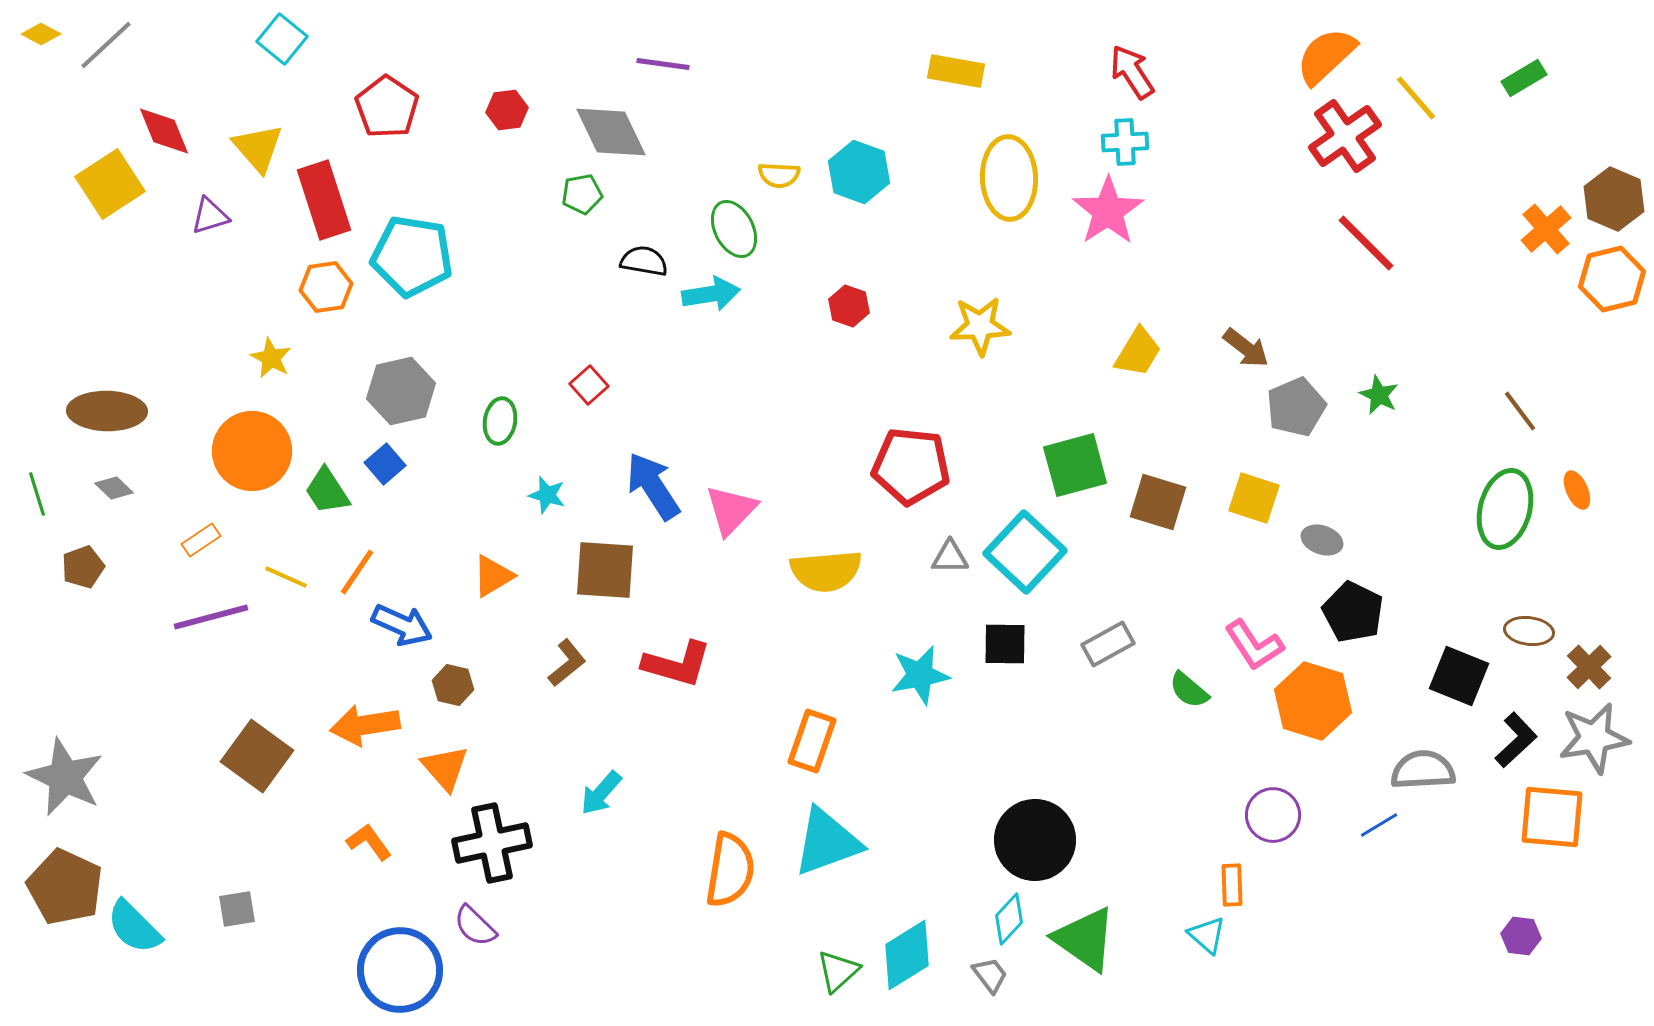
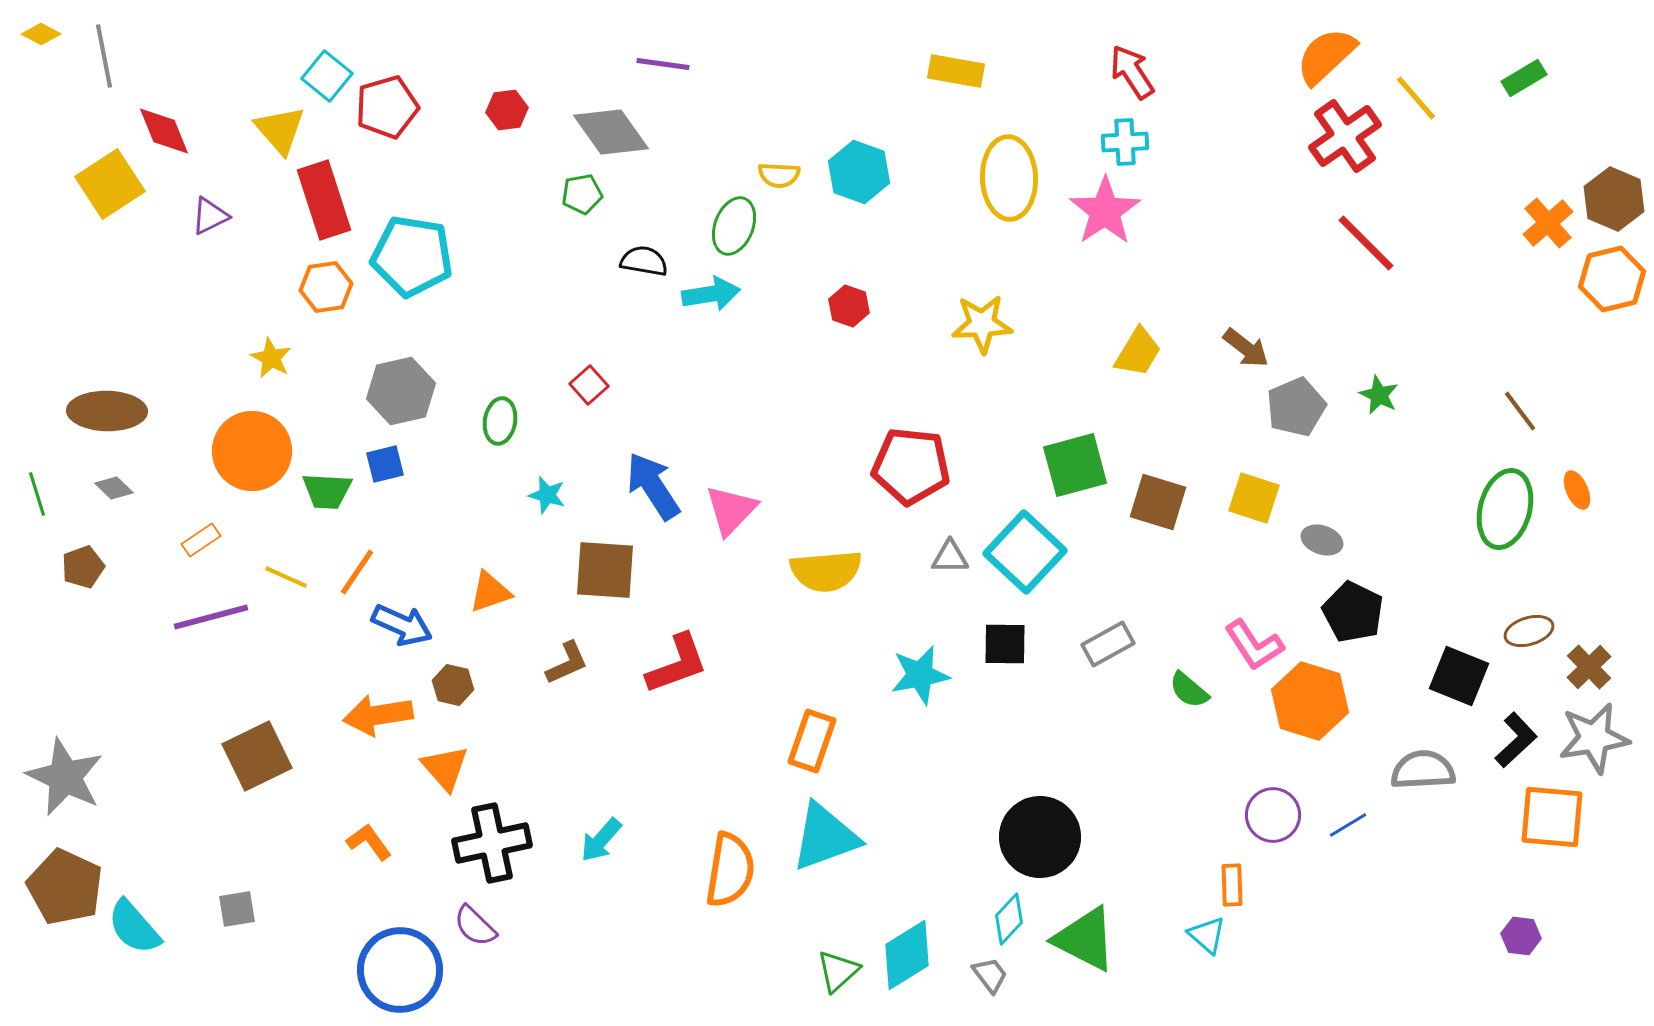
cyan square at (282, 39): moved 45 px right, 37 px down
gray line at (106, 45): moved 2 px left, 11 px down; rotated 58 degrees counterclockwise
red pentagon at (387, 107): rotated 22 degrees clockwise
gray diamond at (611, 132): rotated 10 degrees counterclockwise
yellow triangle at (258, 148): moved 22 px right, 18 px up
pink star at (1108, 211): moved 3 px left
purple triangle at (210, 216): rotated 9 degrees counterclockwise
green ellipse at (734, 229): moved 3 px up; rotated 48 degrees clockwise
orange cross at (1546, 229): moved 2 px right, 6 px up
yellow star at (980, 326): moved 2 px right, 2 px up
blue square at (385, 464): rotated 27 degrees clockwise
green trapezoid at (327, 491): rotated 54 degrees counterclockwise
orange triangle at (493, 576): moved 3 px left, 16 px down; rotated 12 degrees clockwise
brown ellipse at (1529, 631): rotated 24 degrees counterclockwise
brown L-shape at (567, 663): rotated 15 degrees clockwise
red L-shape at (677, 664): rotated 36 degrees counterclockwise
orange hexagon at (1313, 701): moved 3 px left
orange arrow at (365, 725): moved 13 px right, 10 px up
brown square at (257, 756): rotated 28 degrees clockwise
cyan arrow at (601, 793): moved 47 px down
blue line at (1379, 825): moved 31 px left
black circle at (1035, 840): moved 5 px right, 3 px up
cyan triangle at (827, 842): moved 2 px left, 5 px up
cyan semicircle at (134, 927): rotated 4 degrees clockwise
green triangle at (1085, 939): rotated 8 degrees counterclockwise
